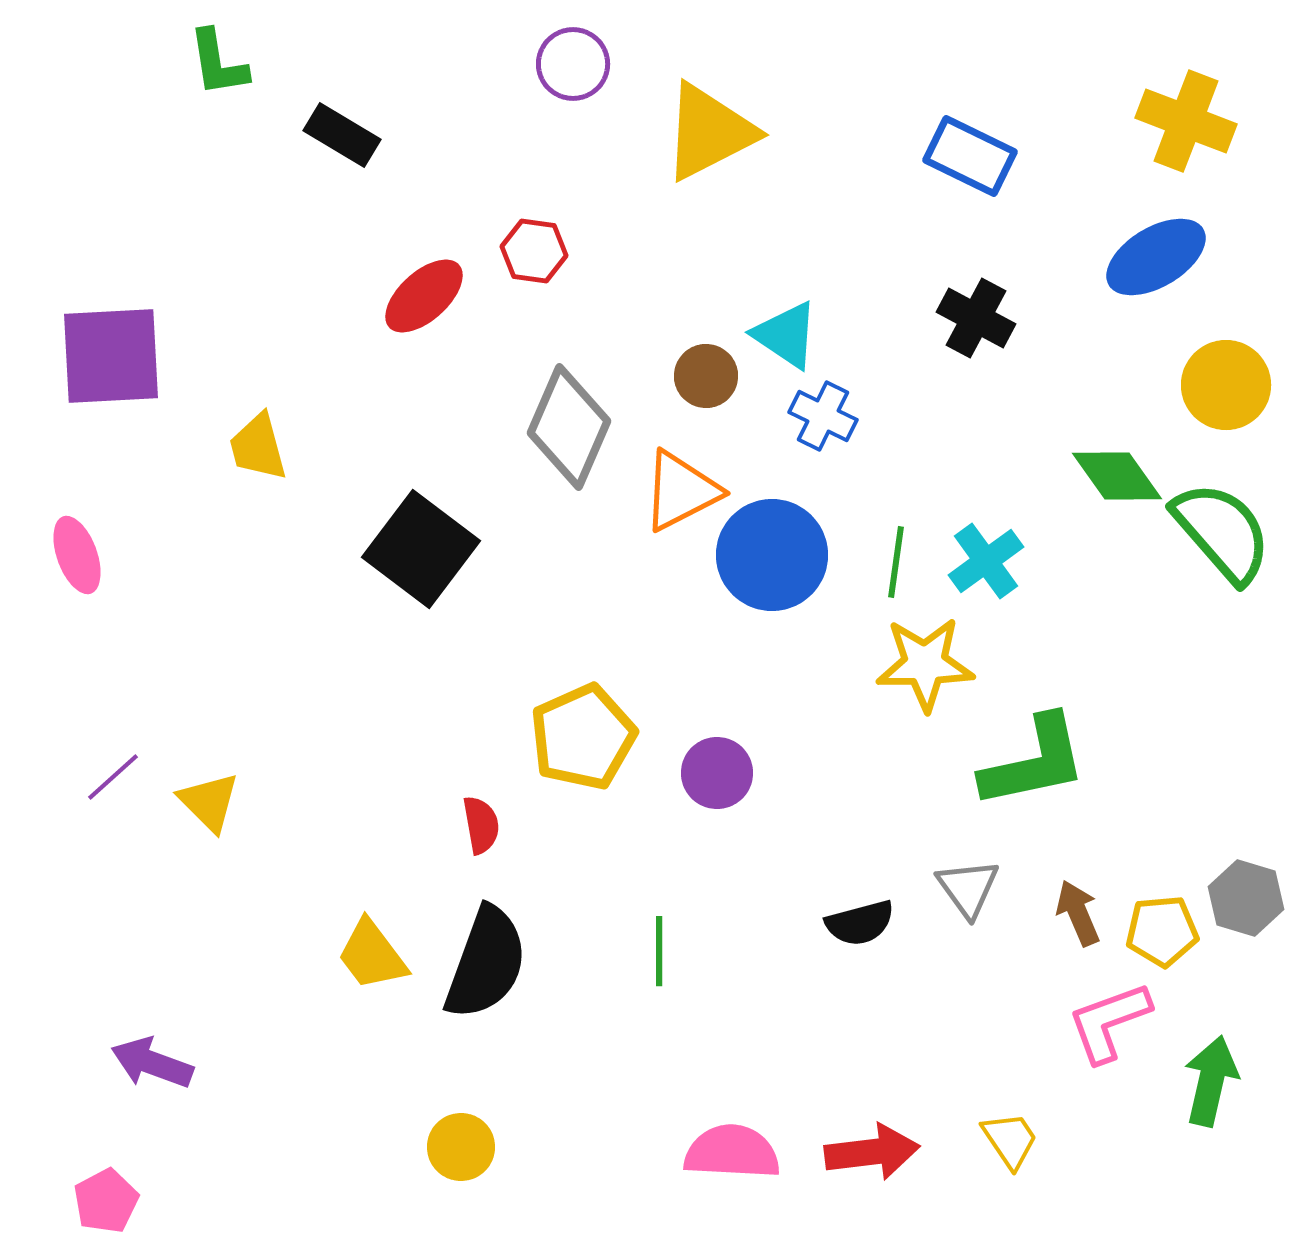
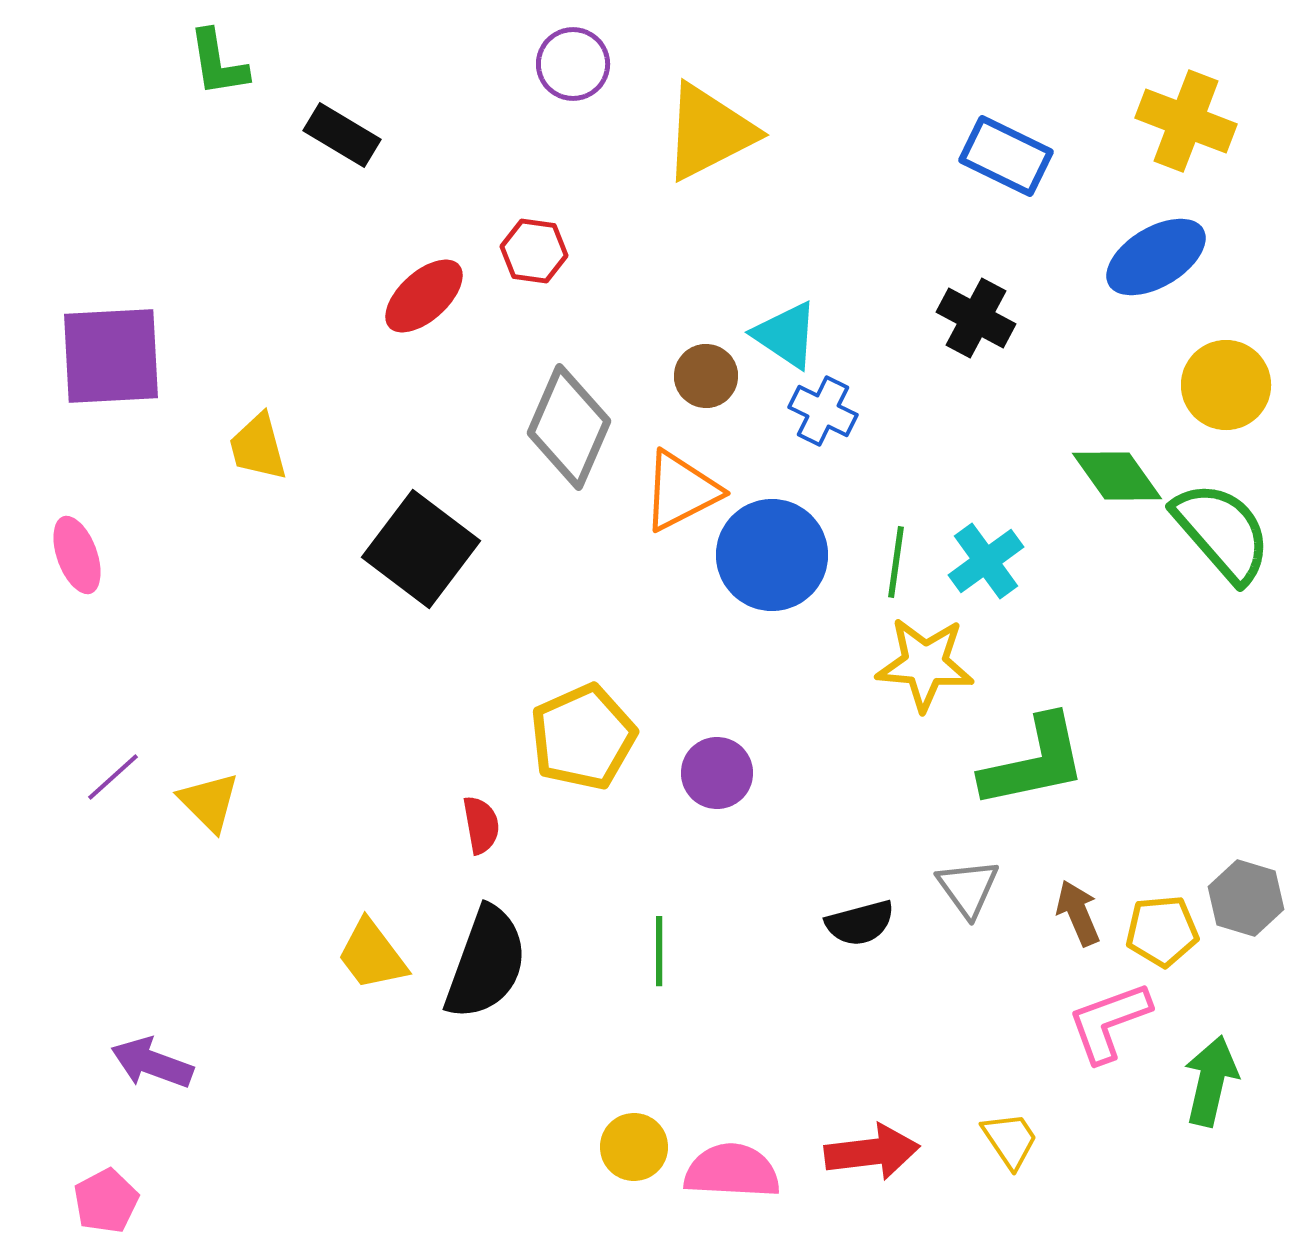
blue rectangle at (970, 156): moved 36 px right
blue cross at (823, 416): moved 5 px up
yellow star at (925, 664): rotated 6 degrees clockwise
yellow circle at (461, 1147): moved 173 px right
pink semicircle at (732, 1152): moved 19 px down
